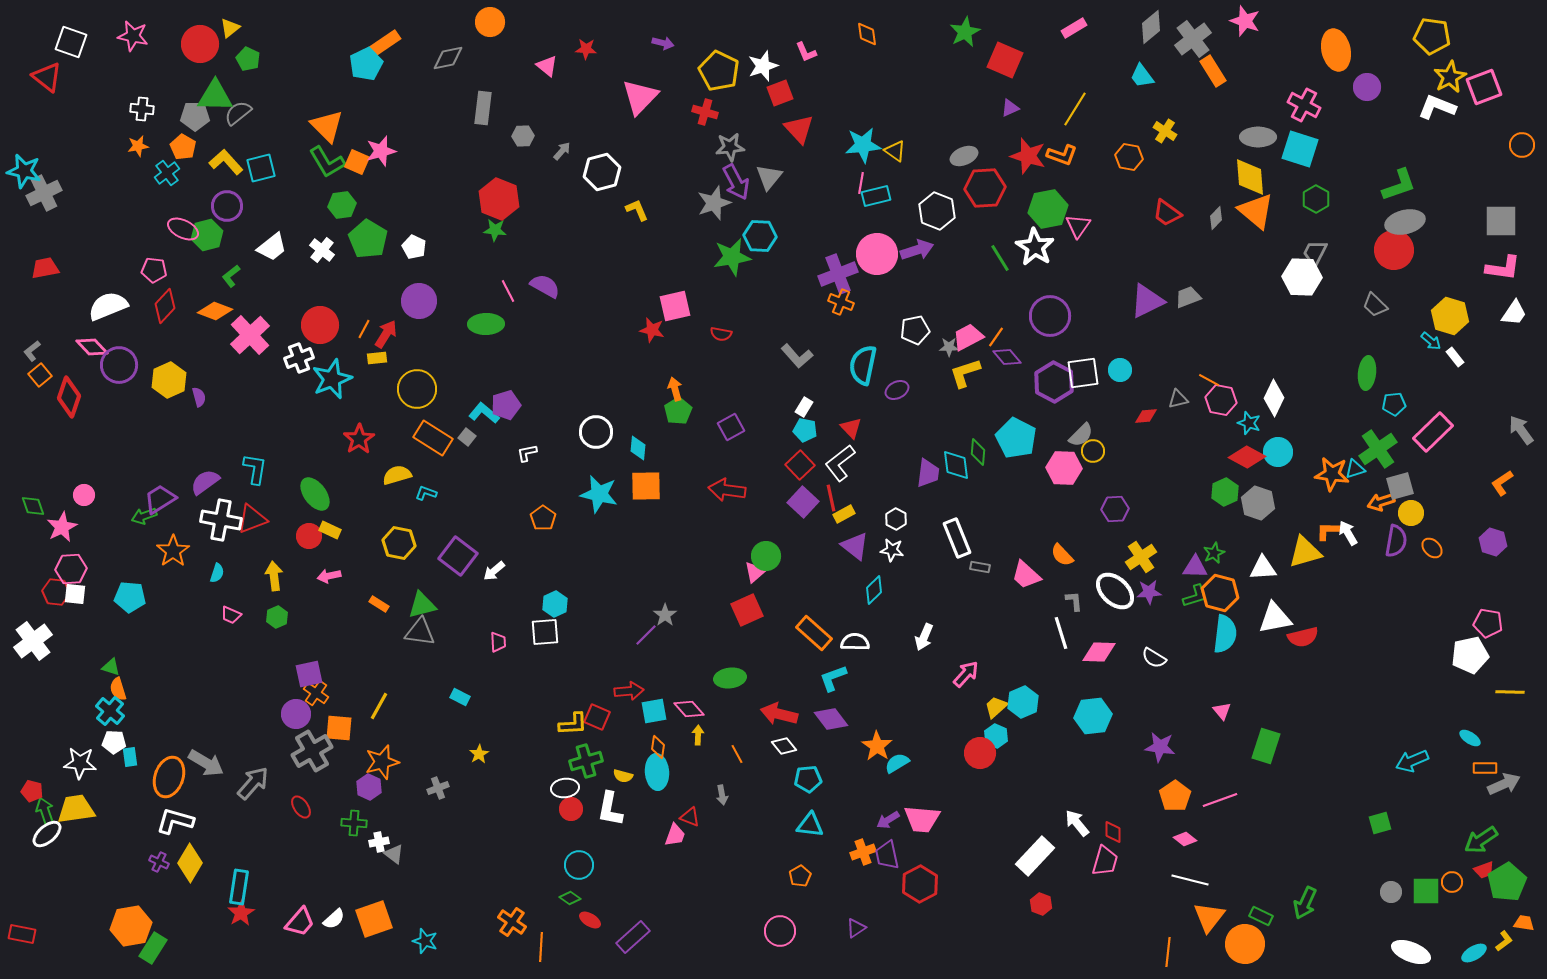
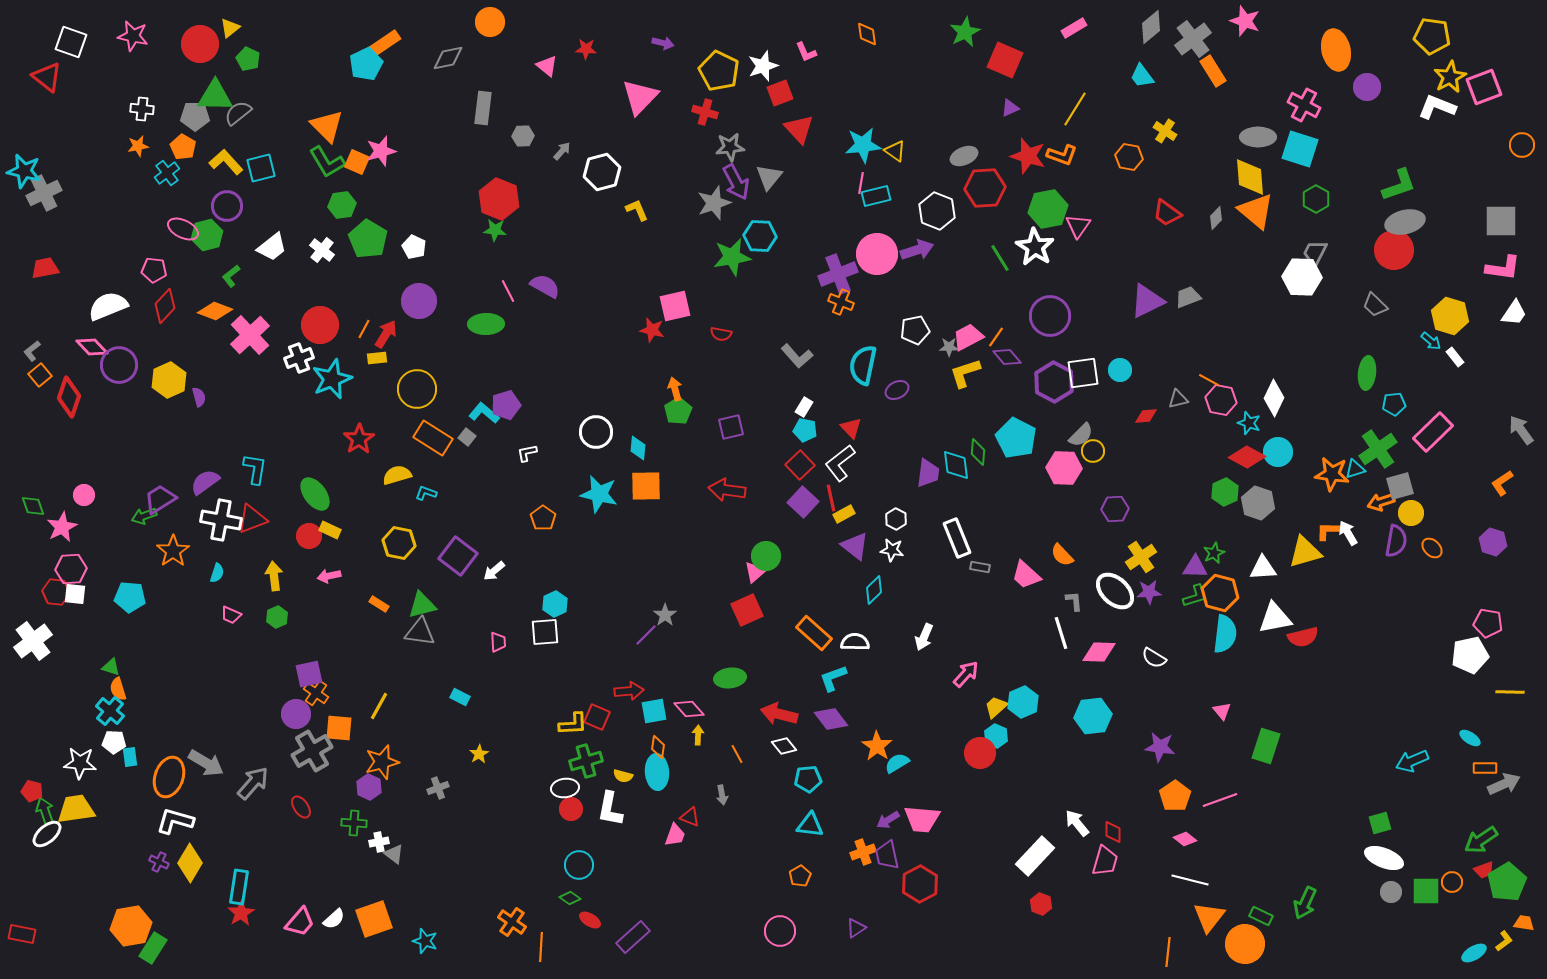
purple square at (731, 427): rotated 16 degrees clockwise
white ellipse at (1411, 952): moved 27 px left, 94 px up
